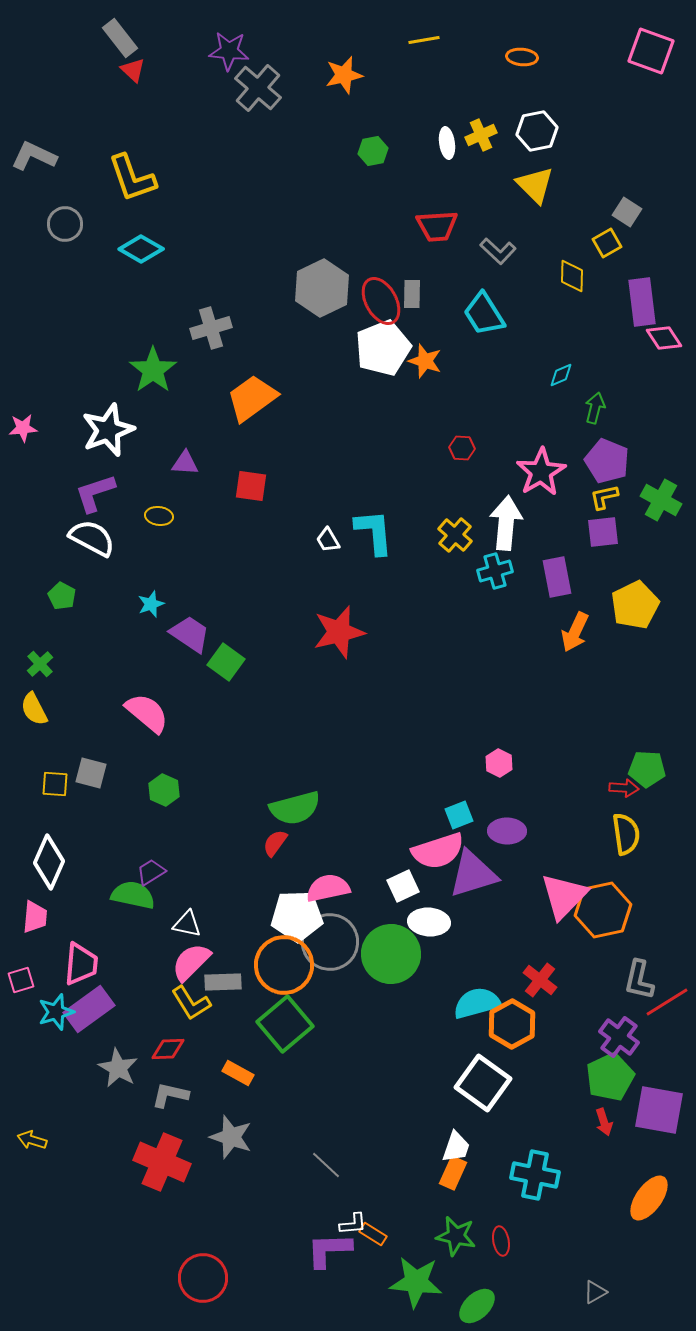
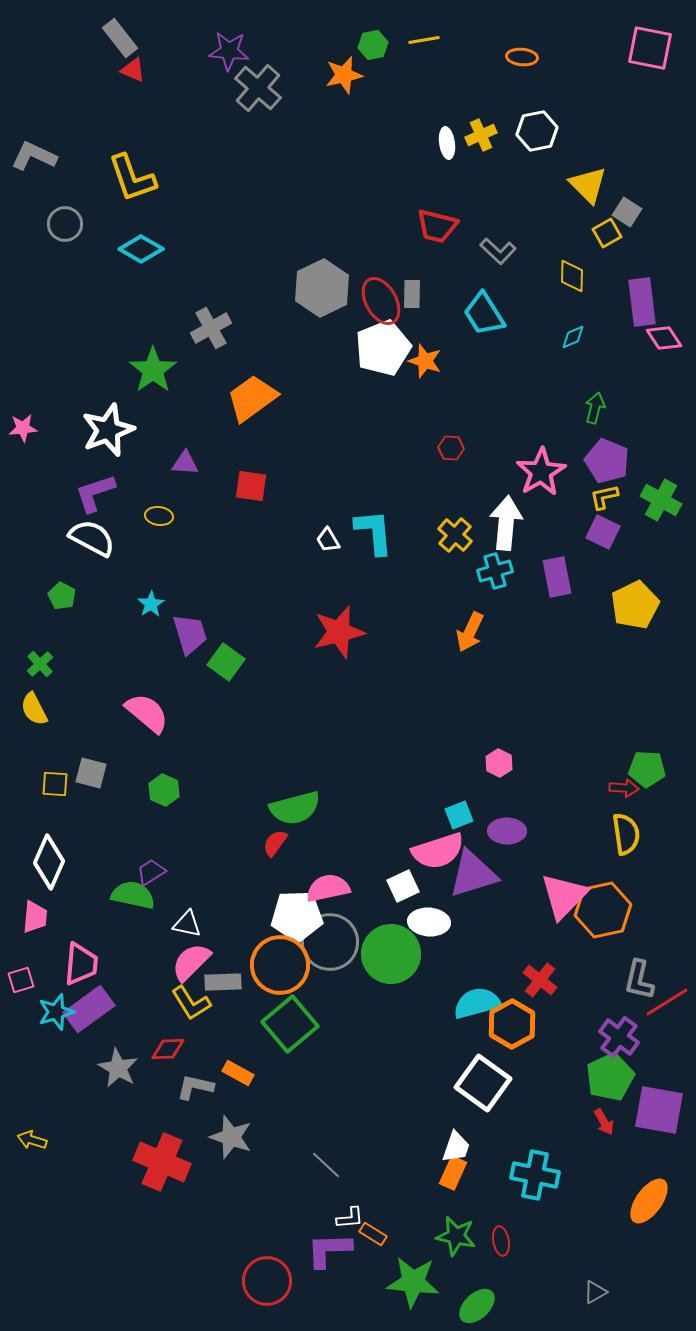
pink square at (651, 51): moved 1 px left, 3 px up; rotated 9 degrees counterclockwise
red triangle at (133, 70): rotated 20 degrees counterclockwise
green hexagon at (373, 151): moved 106 px up
yellow triangle at (535, 185): moved 53 px right
red trapezoid at (437, 226): rotated 18 degrees clockwise
yellow square at (607, 243): moved 10 px up
gray cross at (211, 328): rotated 12 degrees counterclockwise
cyan diamond at (561, 375): moved 12 px right, 38 px up
red hexagon at (462, 448): moved 11 px left
purple square at (603, 532): rotated 32 degrees clockwise
cyan star at (151, 604): rotated 12 degrees counterclockwise
orange arrow at (575, 632): moved 105 px left
purple trapezoid at (190, 634): rotated 39 degrees clockwise
orange circle at (284, 965): moved 4 px left
green square at (285, 1024): moved 5 px right
gray L-shape at (170, 1095): moved 25 px right, 8 px up
red arrow at (604, 1122): rotated 12 degrees counterclockwise
orange ellipse at (649, 1198): moved 3 px down
white L-shape at (353, 1224): moved 3 px left, 6 px up
red circle at (203, 1278): moved 64 px right, 3 px down
green star at (416, 1282): moved 3 px left
